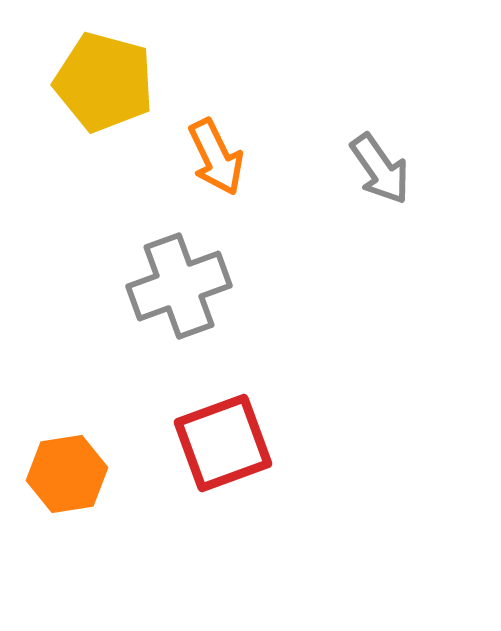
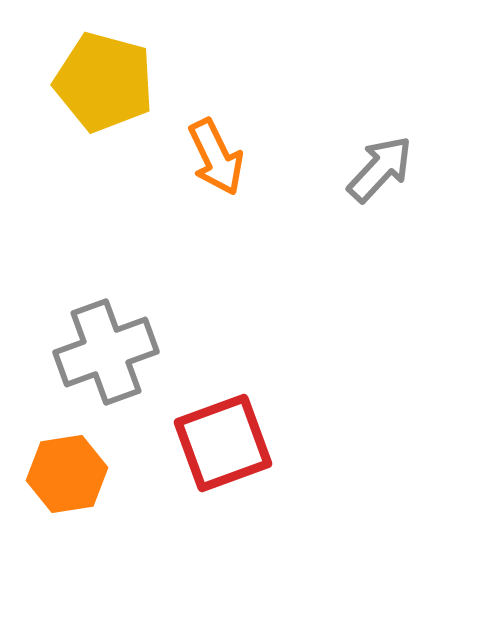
gray arrow: rotated 102 degrees counterclockwise
gray cross: moved 73 px left, 66 px down
